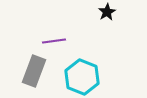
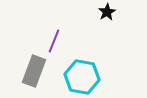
purple line: rotated 60 degrees counterclockwise
cyan hexagon: rotated 12 degrees counterclockwise
